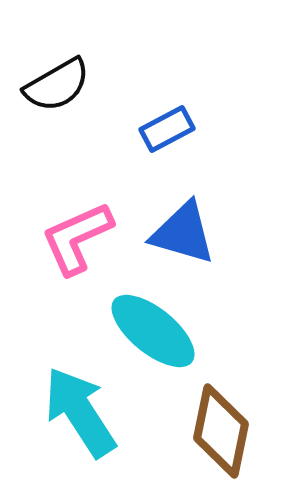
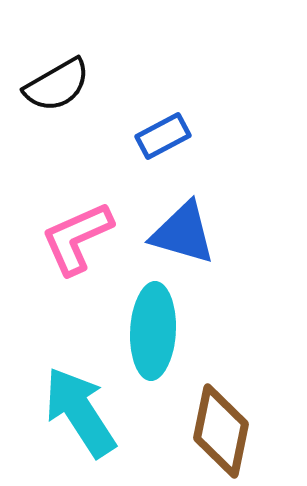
blue rectangle: moved 4 px left, 7 px down
cyan ellipse: rotated 54 degrees clockwise
